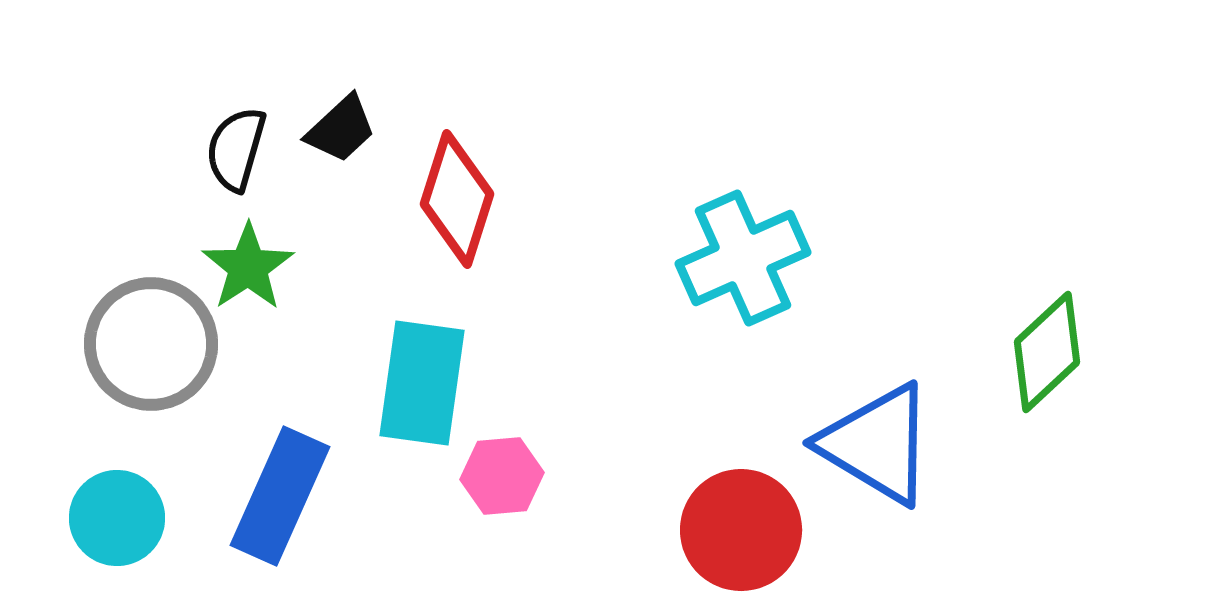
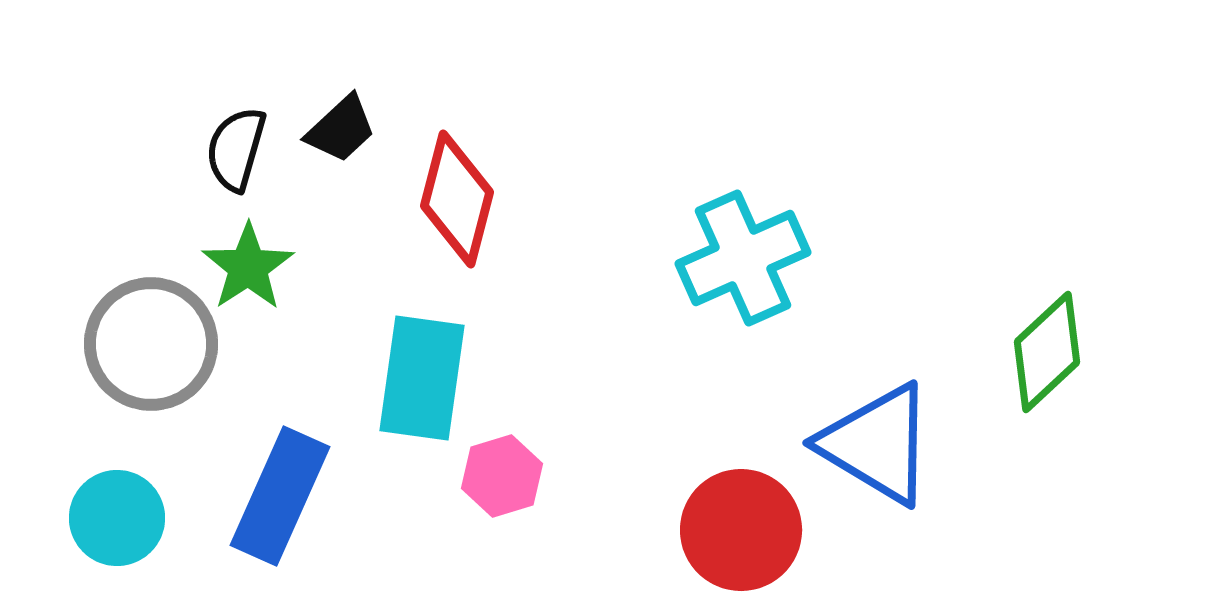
red diamond: rotated 3 degrees counterclockwise
cyan rectangle: moved 5 px up
pink hexagon: rotated 12 degrees counterclockwise
